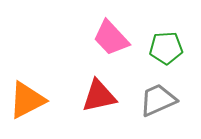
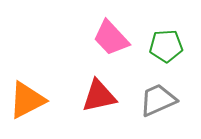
green pentagon: moved 2 px up
